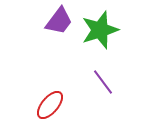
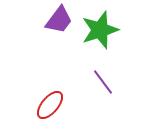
purple trapezoid: moved 1 px up
